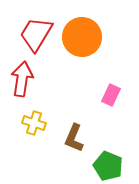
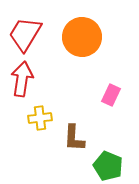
red trapezoid: moved 11 px left
yellow cross: moved 6 px right, 5 px up; rotated 25 degrees counterclockwise
brown L-shape: rotated 20 degrees counterclockwise
